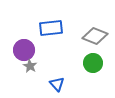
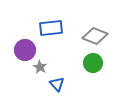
purple circle: moved 1 px right
gray star: moved 10 px right, 1 px down
